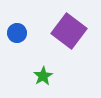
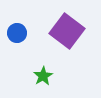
purple square: moved 2 px left
